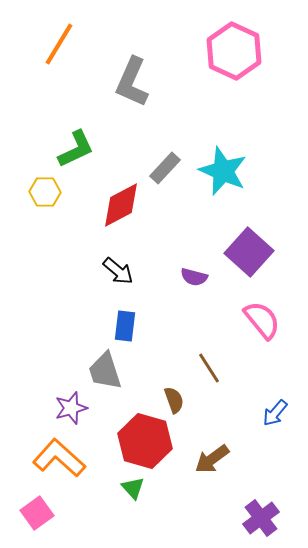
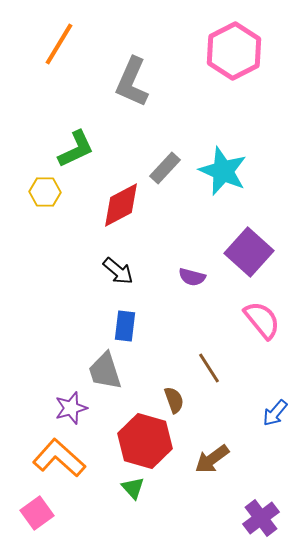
pink hexagon: rotated 8 degrees clockwise
purple semicircle: moved 2 px left
